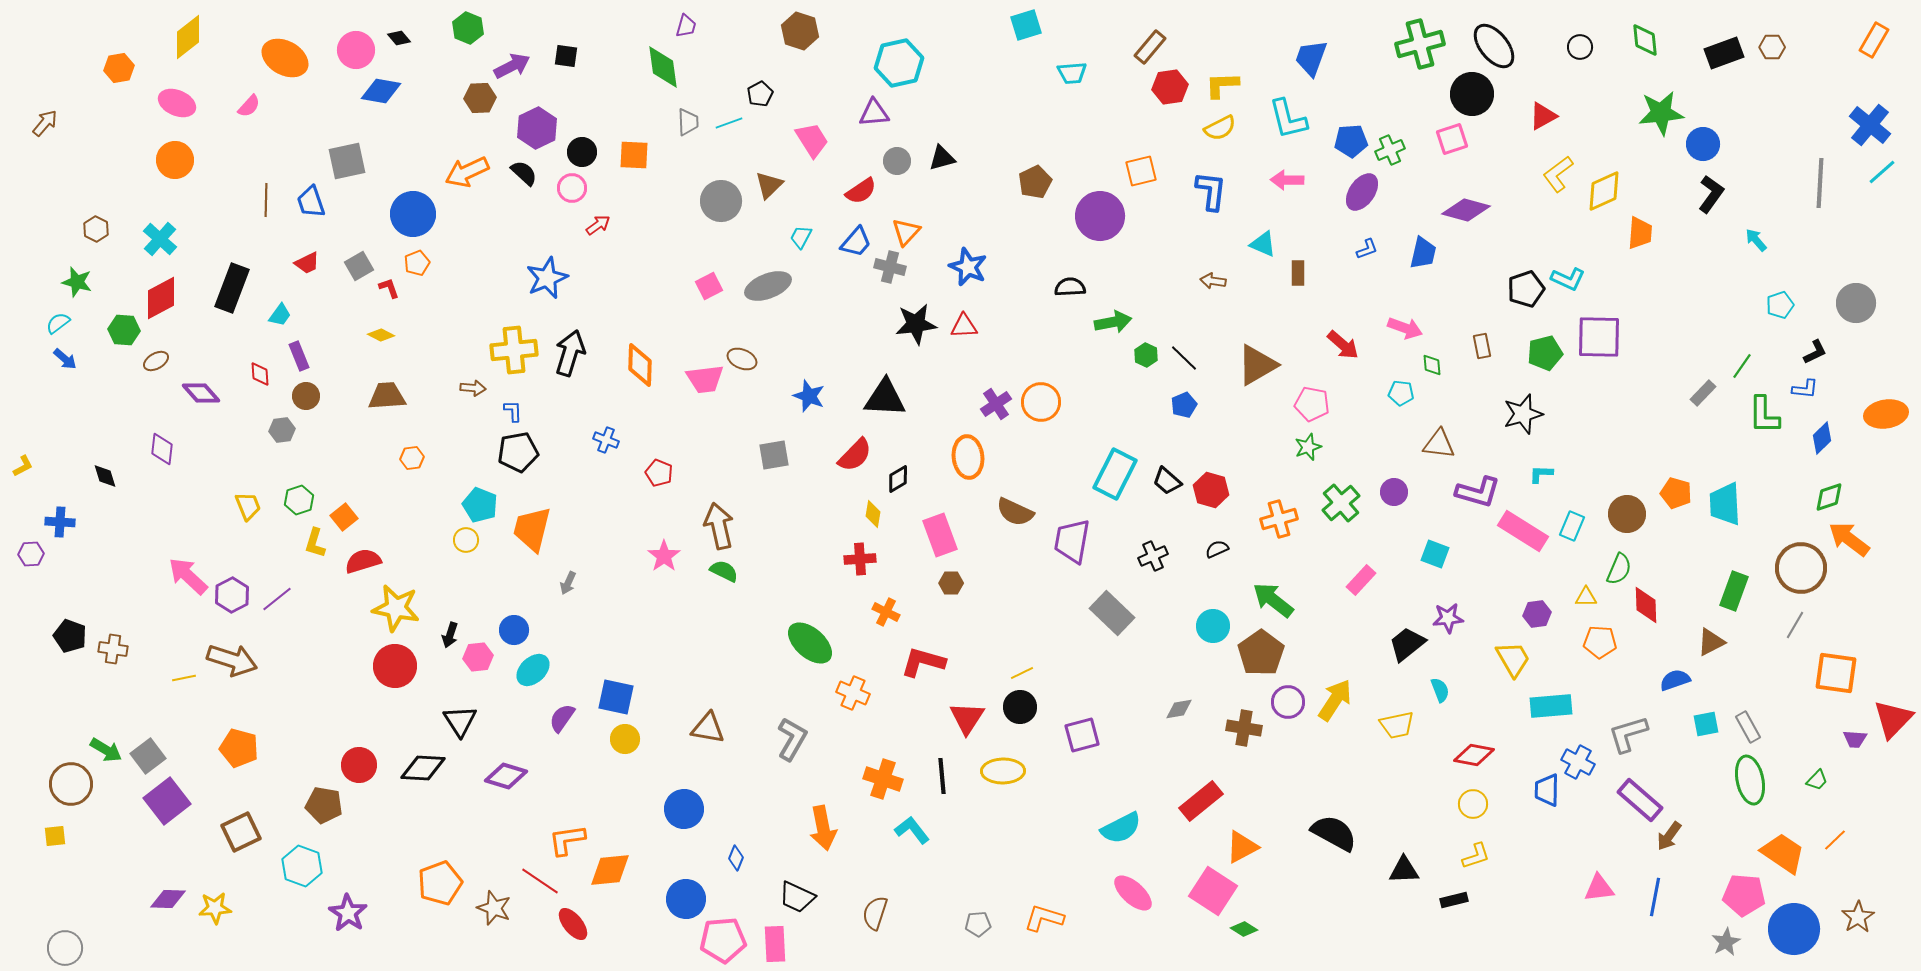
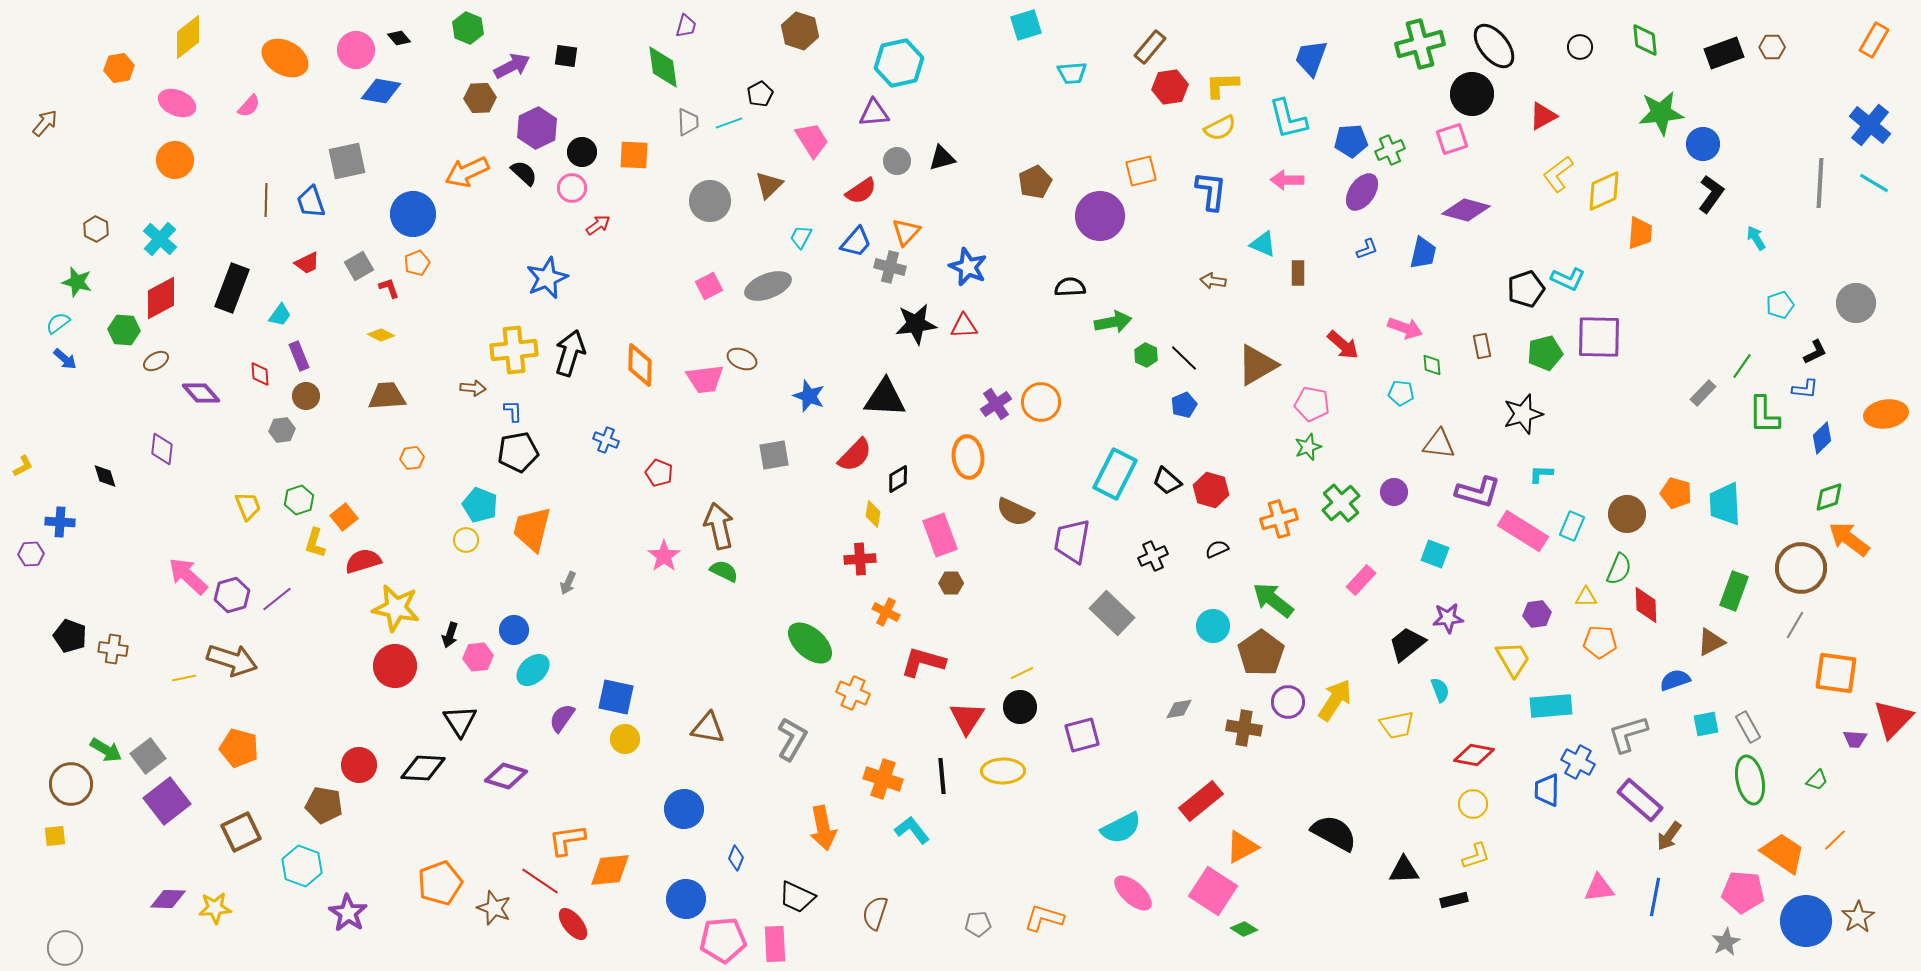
cyan line at (1882, 172): moved 8 px left, 11 px down; rotated 72 degrees clockwise
gray circle at (721, 201): moved 11 px left
cyan arrow at (1756, 240): moved 2 px up; rotated 10 degrees clockwise
purple hexagon at (232, 595): rotated 12 degrees clockwise
pink pentagon at (1744, 895): moved 1 px left, 3 px up
blue circle at (1794, 929): moved 12 px right, 8 px up
